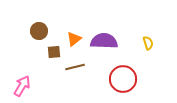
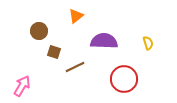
orange triangle: moved 2 px right, 23 px up
brown square: rotated 24 degrees clockwise
brown line: rotated 12 degrees counterclockwise
red circle: moved 1 px right
